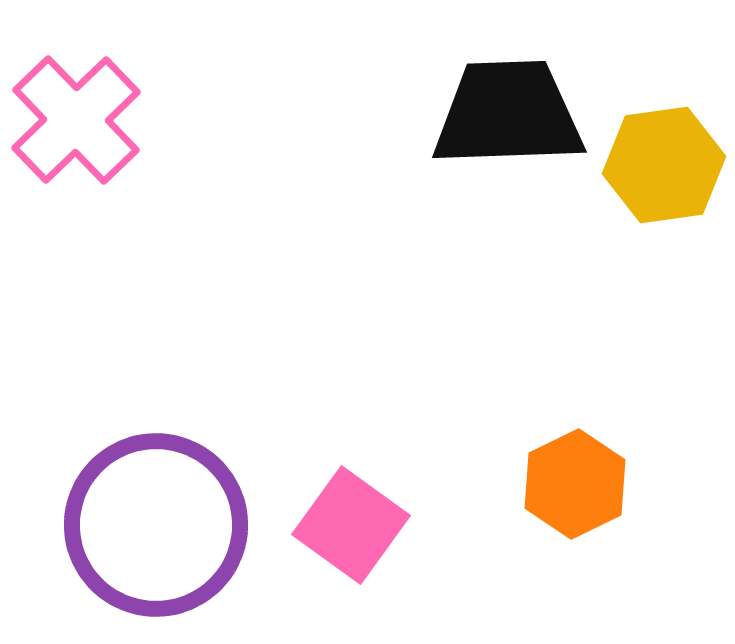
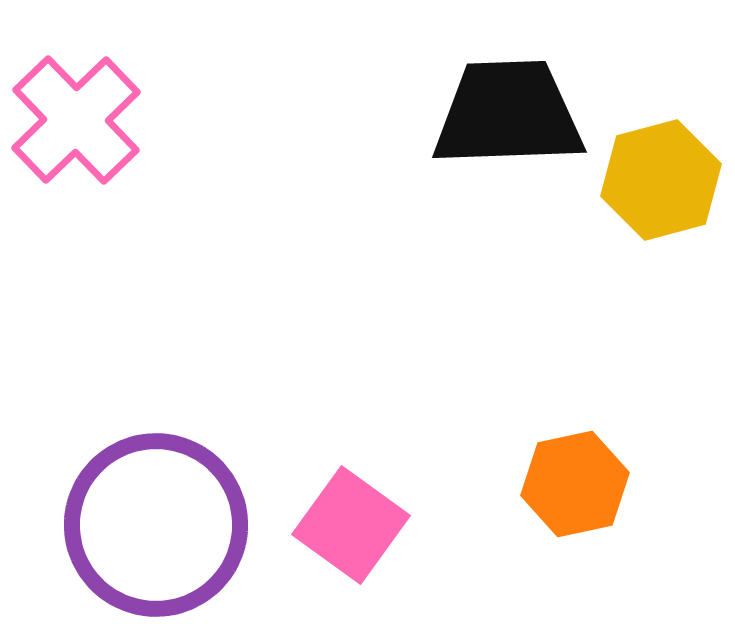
yellow hexagon: moved 3 px left, 15 px down; rotated 7 degrees counterclockwise
orange hexagon: rotated 14 degrees clockwise
